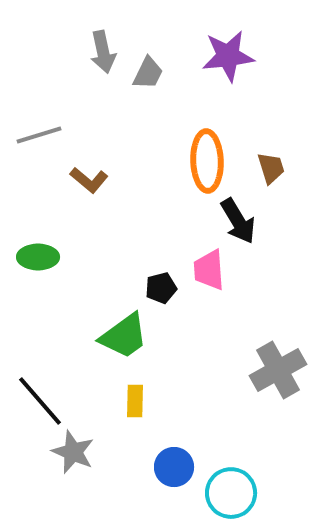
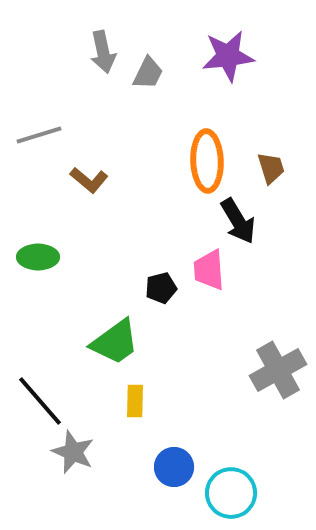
green trapezoid: moved 9 px left, 6 px down
